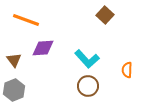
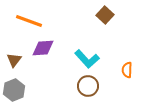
orange line: moved 3 px right, 1 px down
brown triangle: rotated 14 degrees clockwise
